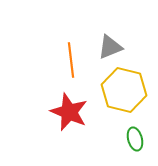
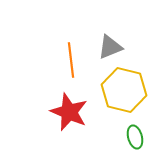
green ellipse: moved 2 px up
